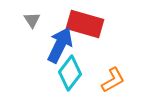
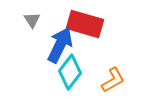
cyan diamond: moved 1 px up
